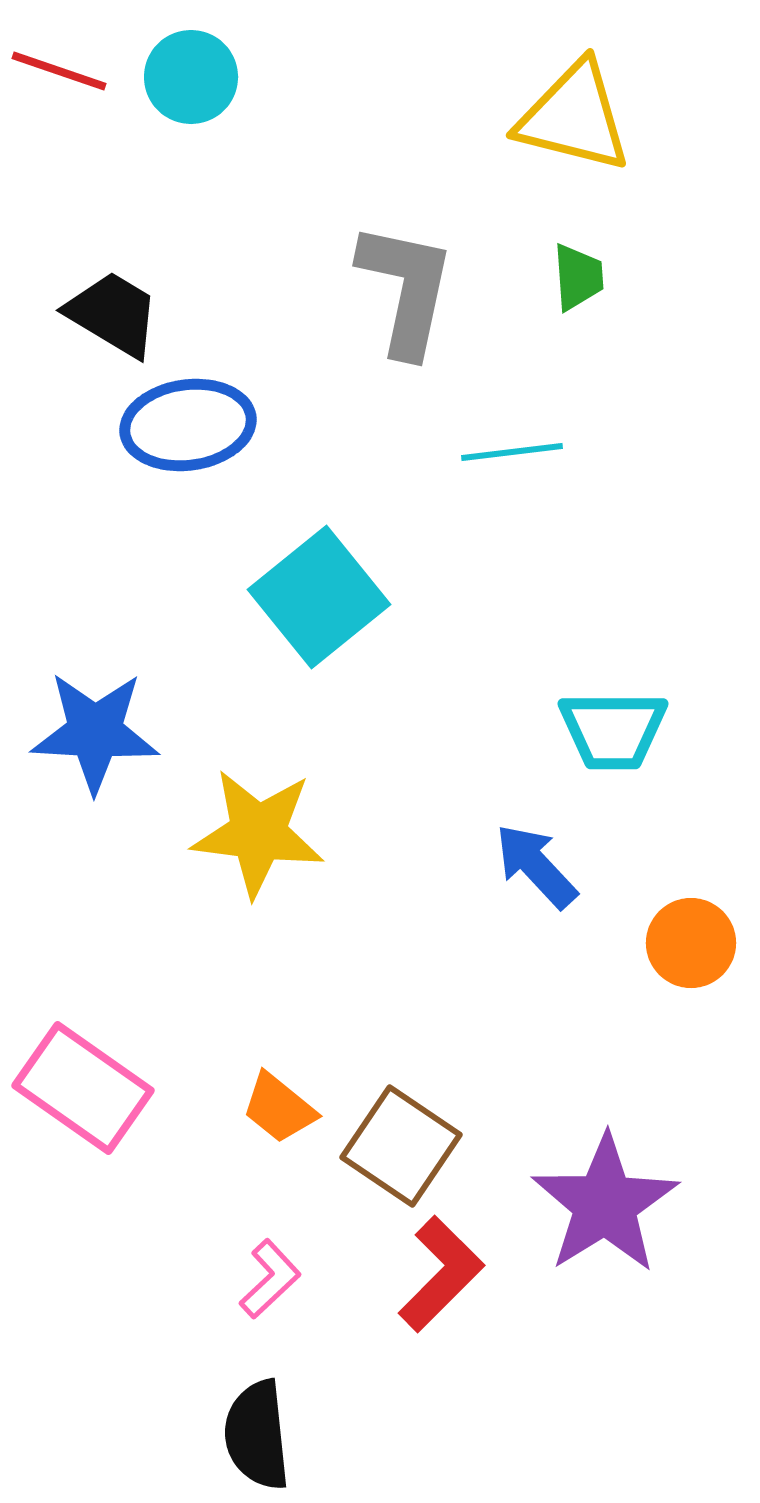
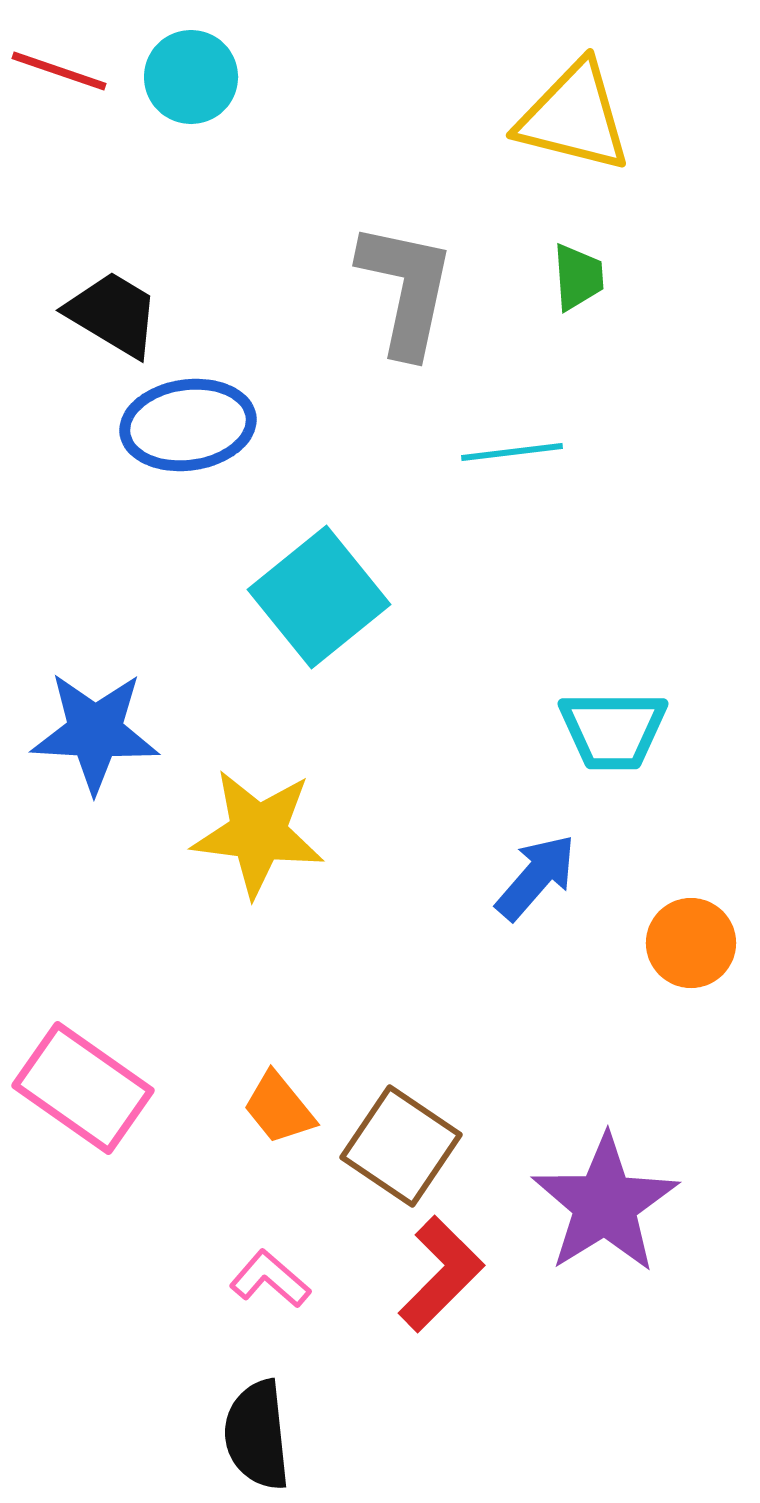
blue arrow: moved 11 px down; rotated 84 degrees clockwise
orange trapezoid: rotated 12 degrees clockwise
pink L-shape: rotated 96 degrees counterclockwise
